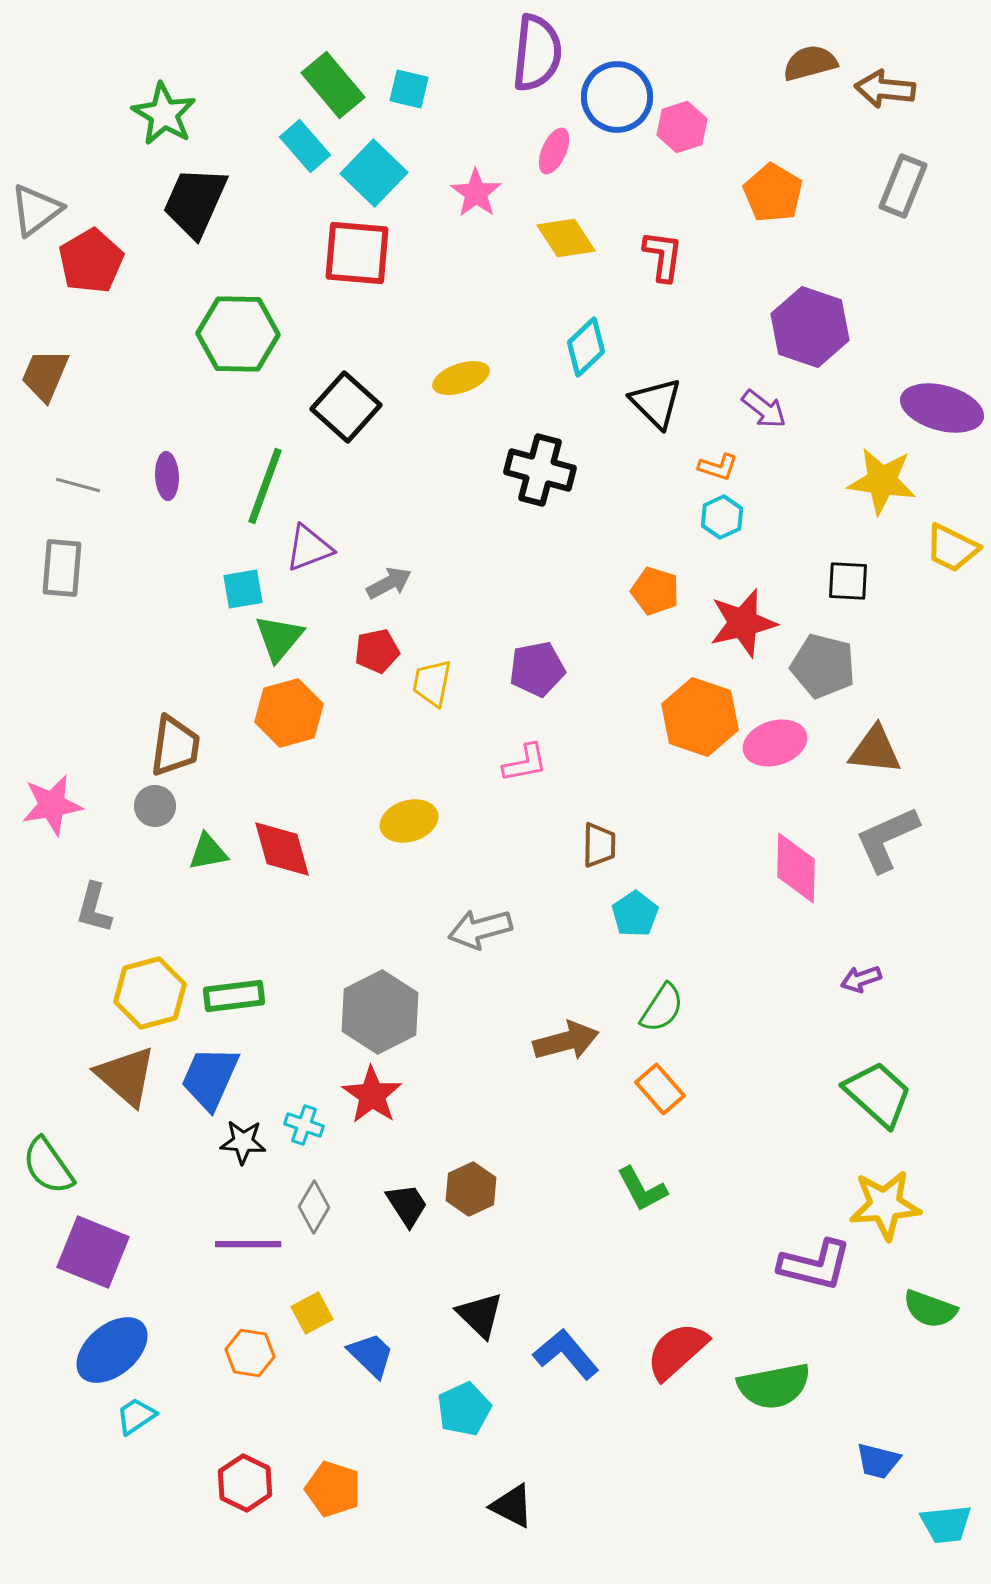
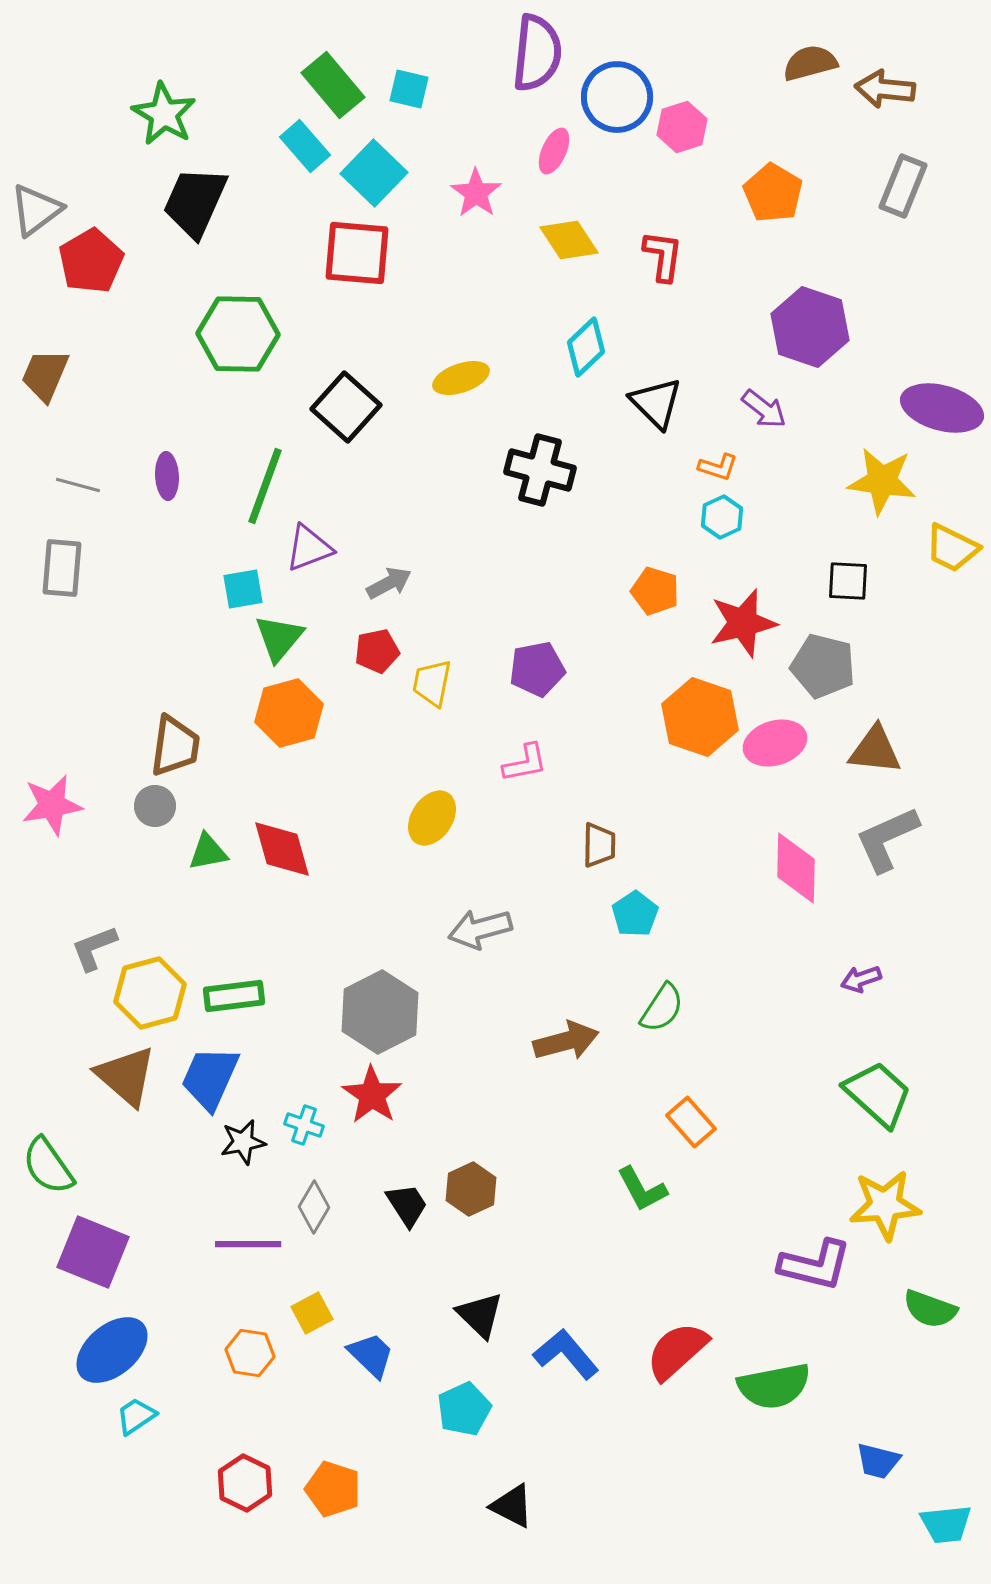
yellow diamond at (566, 238): moved 3 px right, 2 px down
yellow ellipse at (409, 821): moved 23 px right, 3 px up; rotated 40 degrees counterclockwise
gray L-shape at (94, 908): moved 40 px down; rotated 54 degrees clockwise
orange rectangle at (660, 1089): moved 31 px right, 33 px down
black star at (243, 1142): rotated 15 degrees counterclockwise
